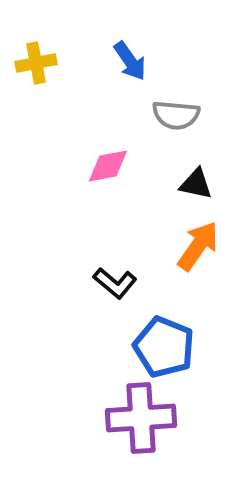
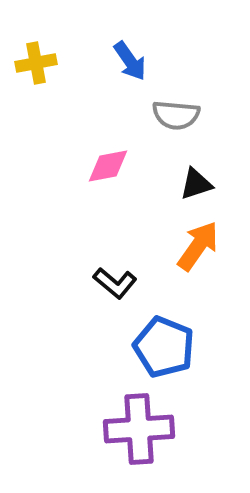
black triangle: rotated 30 degrees counterclockwise
purple cross: moved 2 px left, 11 px down
